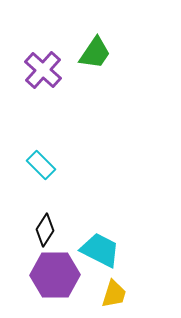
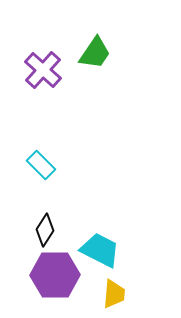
yellow trapezoid: rotated 12 degrees counterclockwise
